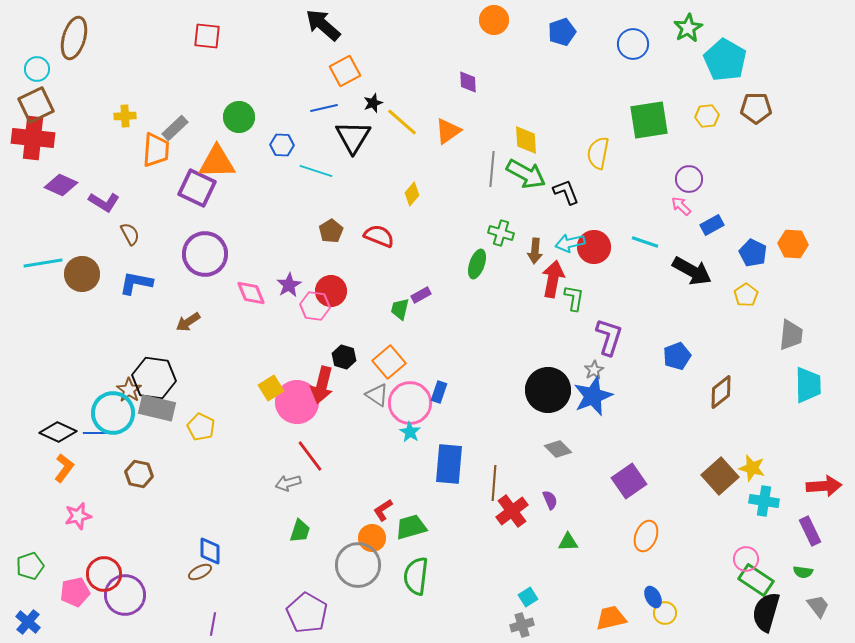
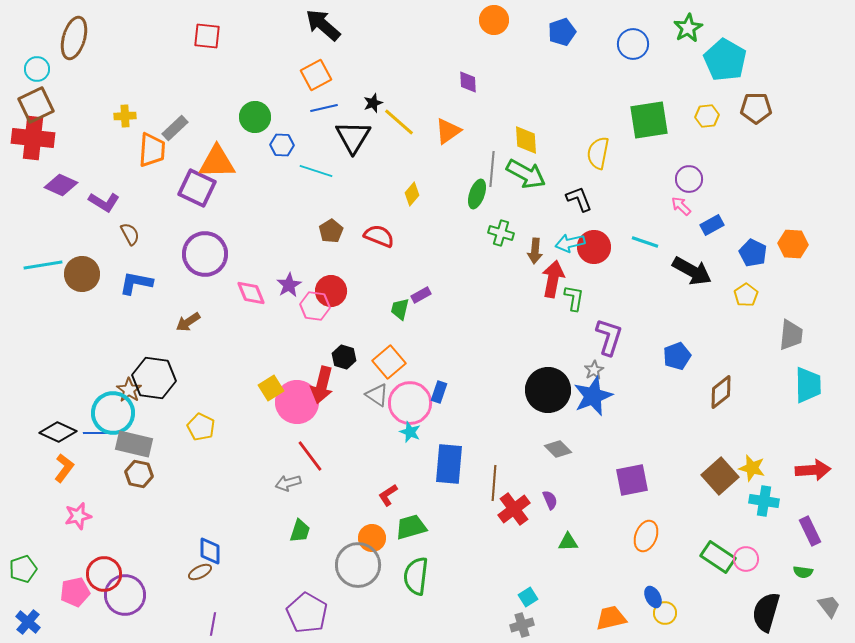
orange square at (345, 71): moved 29 px left, 4 px down
green circle at (239, 117): moved 16 px right
yellow line at (402, 122): moved 3 px left
orange trapezoid at (156, 150): moved 4 px left
black L-shape at (566, 192): moved 13 px right, 7 px down
cyan line at (43, 263): moved 2 px down
green ellipse at (477, 264): moved 70 px up
gray rectangle at (157, 408): moved 23 px left, 36 px down
cyan star at (410, 432): rotated 10 degrees counterclockwise
purple square at (629, 481): moved 3 px right, 1 px up; rotated 24 degrees clockwise
red arrow at (824, 486): moved 11 px left, 16 px up
red L-shape at (383, 510): moved 5 px right, 15 px up
red cross at (512, 511): moved 2 px right, 2 px up
green pentagon at (30, 566): moved 7 px left, 3 px down
green rectangle at (756, 580): moved 38 px left, 23 px up
gray trapezoid at (818, 606): moved 11 px right
